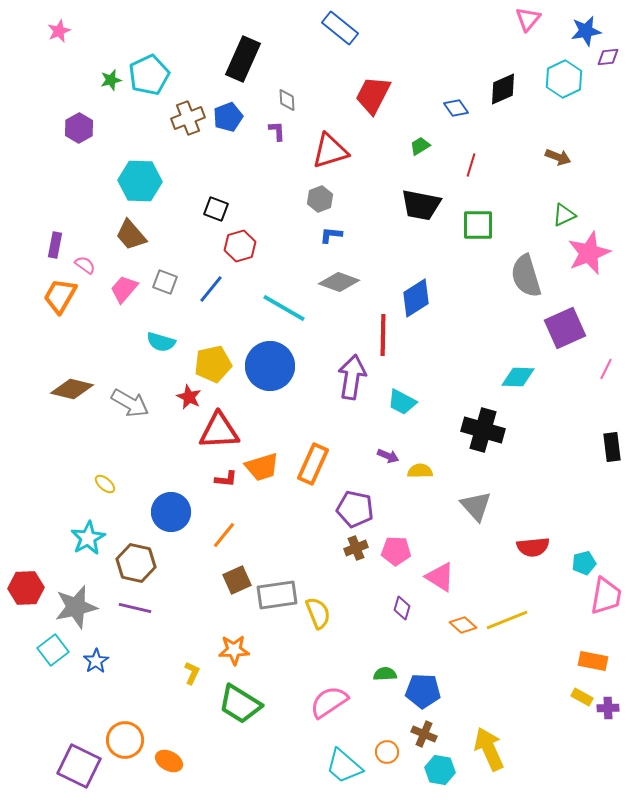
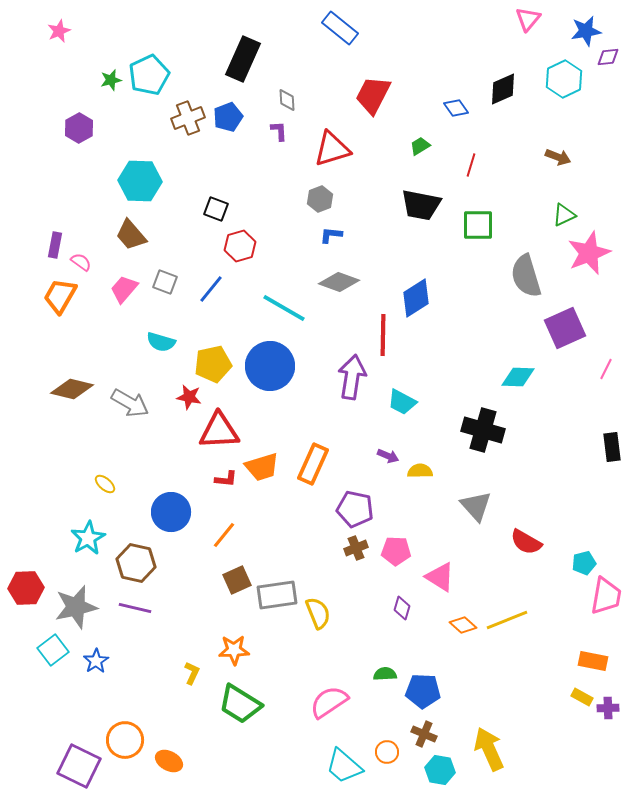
purple L-shape at (277, 131): moved 2 px right
red triangle at (330, 151): moved 2 px right, 2 px up
pink semicircle at (85, 265): moved 4 px left, 3 px up
red star at (189, 397): rotated 15 degrees counterclockwise
red semicircle at (533, 547): moved 7 px left, 5 px up; rotated 36 degrees clockwise
